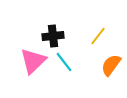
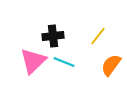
cyan line: rotated 30 degrees counterclockwise
